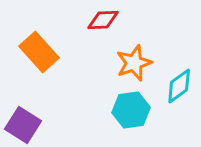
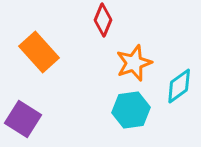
red diamond: rotated 64 degrees counterclockwise
purple square: moved 6 px up
